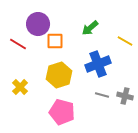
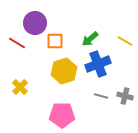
purple circle: moved 3 px left, 1 px up
green arrow: moved 11 px down
red line: moved 1 px left, 1 px up
yellow hexagon: moved 5 px right, 4 px up
gray line: moved 1 px left, 1 px down
pink pentagon: moved 3 px down; rotated 15 degrees counterclockwise
